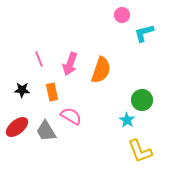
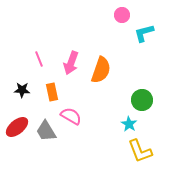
pink arrow: moved 1 px right, 1 px up
cyan star: moved 2 px right, 4 px down
